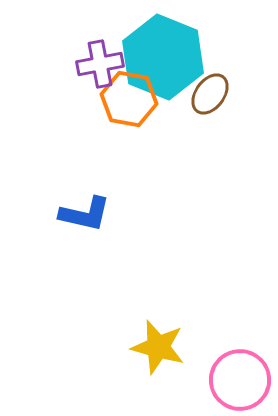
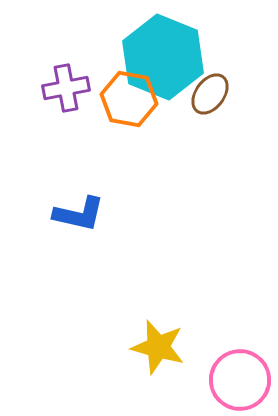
purple cross: moved 34 px left, 24 px down
blue L-shape: moved 6 px left
